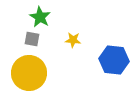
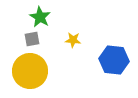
gray square: rotated 21 degrees counterclockwise
yellow circle: moved 1 px right, 2 px up
